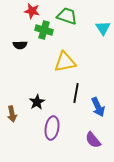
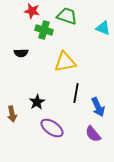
cyan triangle: rotated 35 degrees counterclockwise
black semicircle: moved 1 px right, 8 px down
purple ellipse: rotated 65 degrees counterclockwise
purple semicircle: moved 6 px up
